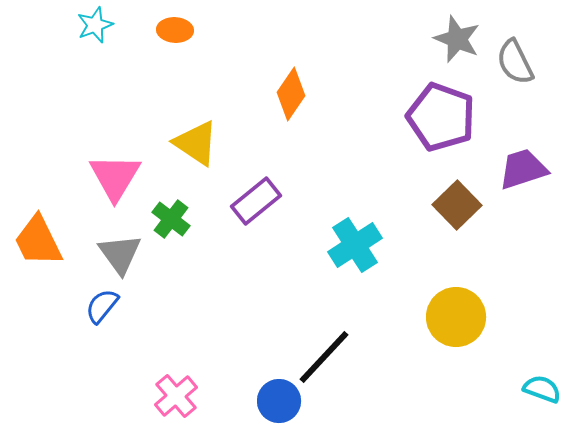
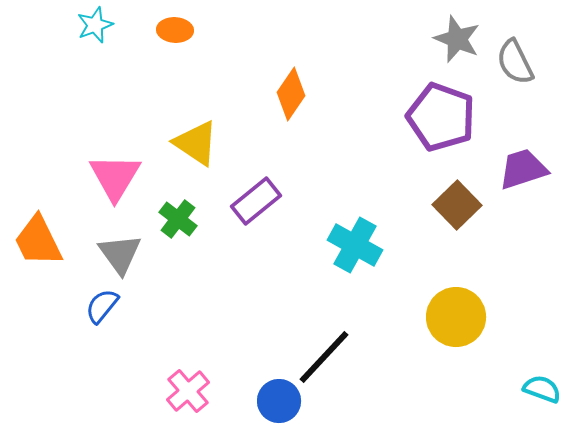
green cross: moved 7 px right
cyan cross: rotated 28 degrees counterclockwise
pink cross: moved 12 px right, 5 px up
